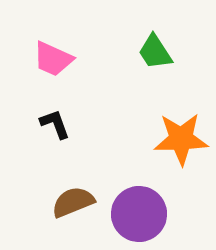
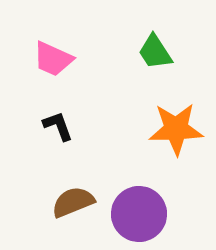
black L-shape: moved 3 px right, 2 px down
orange star: moved 5 px left, 10 px up
